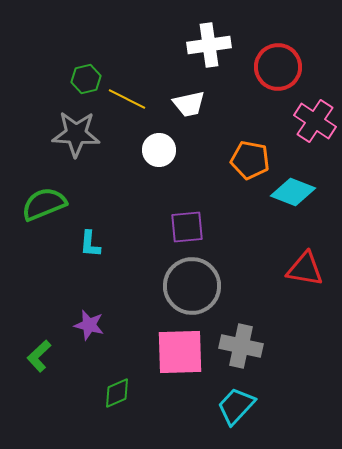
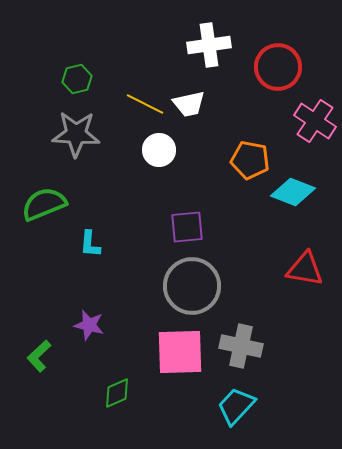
green hexagon: moved 9 px left
yellow line: moved 18 px right, 5 px down
